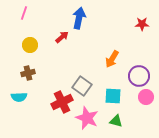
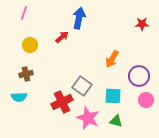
brown cross: moved 2 px left, 1 px down
pink circle: moved 3 px down
pink star: moved 1 px right
